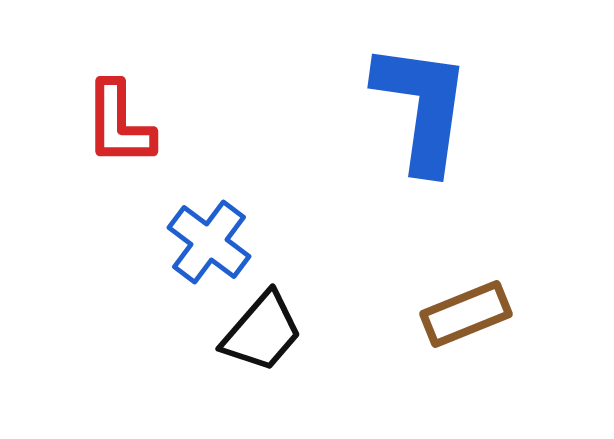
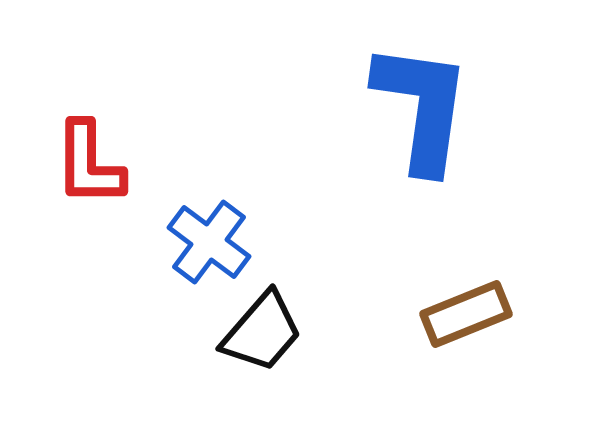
red L-shape: moved 30 px left, 40 px down
